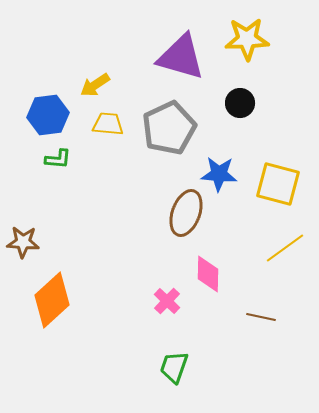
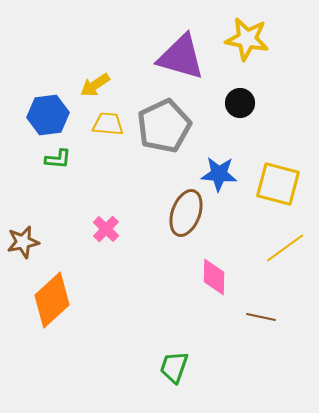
yellow star: rotated 12 degrees clockwise
gray pentagon: moved 5 px left, 2 px up
brown star: rotated 16 degrees counterclockwise
pink diamond: moved 6 px right, 3 px down
pink cross: moved 61 px left, 72 px up
